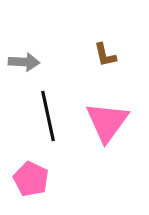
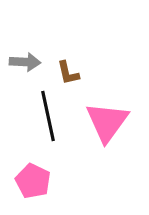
brown L-shape: moved 37 px left, 18 px down
gray arrow: moved 1 px right
pink pentagon: moved 2 px right, 2 px down
